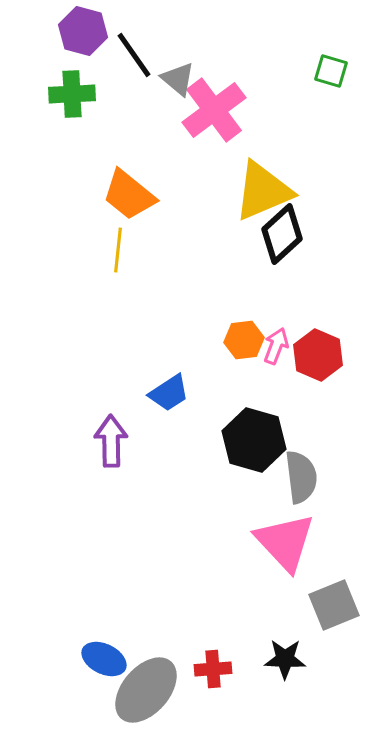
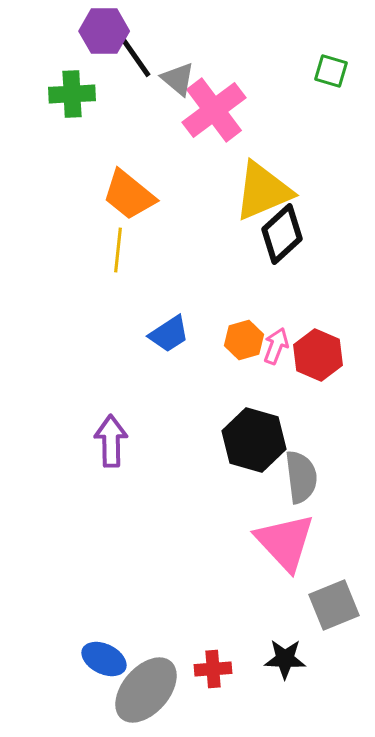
purple hexagon: moved 21 px right; rotated 15 degrees counterclockwise
orange hexagon: rotated 9 degrees counterclockwise
blue trapezoid: moved 59 px up
